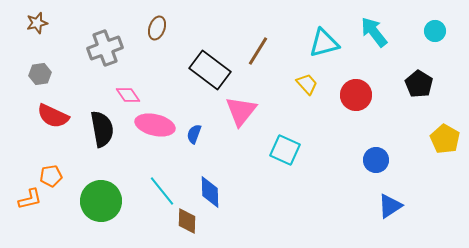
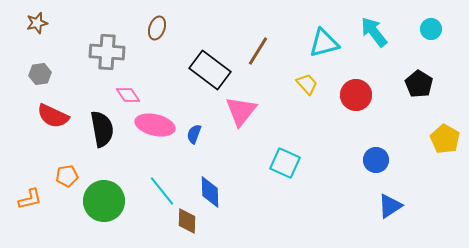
cyan circle: moved 4 px left, 2 px up
gray cross: moved 2 px right, 4 px down; rotated 24 degrees clockwise
cyan square: moved 13 px down
orange pentagon: moved 16 px right
green circle: moved 3 px right
